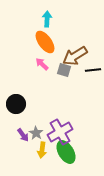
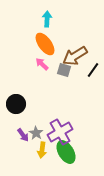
orange ellipse: moved 2 px down
black line: rotated 49 degrees counterclockwise
